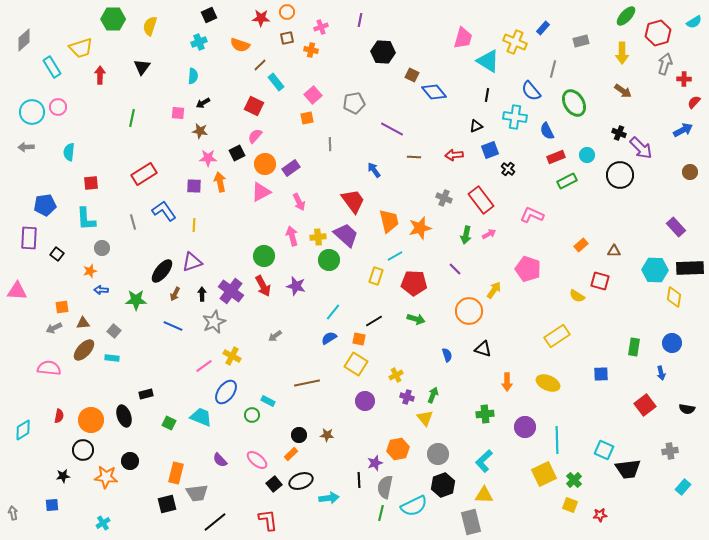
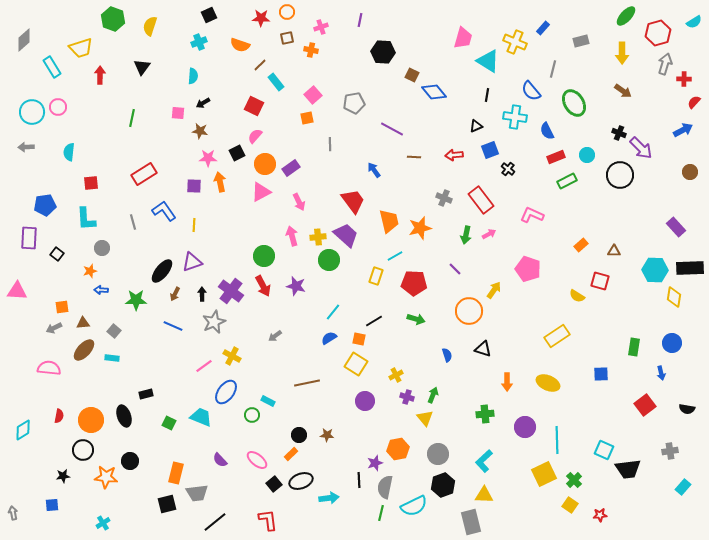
green hexagon at (113, 19): rotated 20 degrees clockwise
yellow square at (570, 505): rotated 14 degrees clockwise
